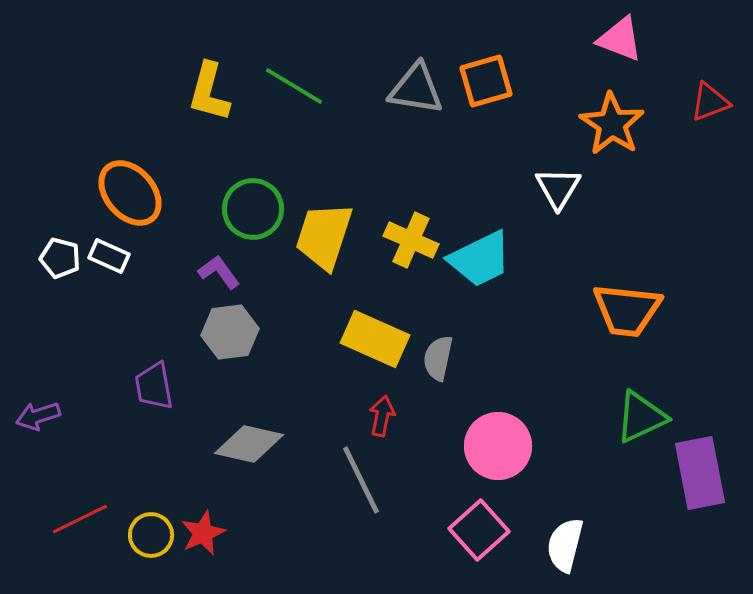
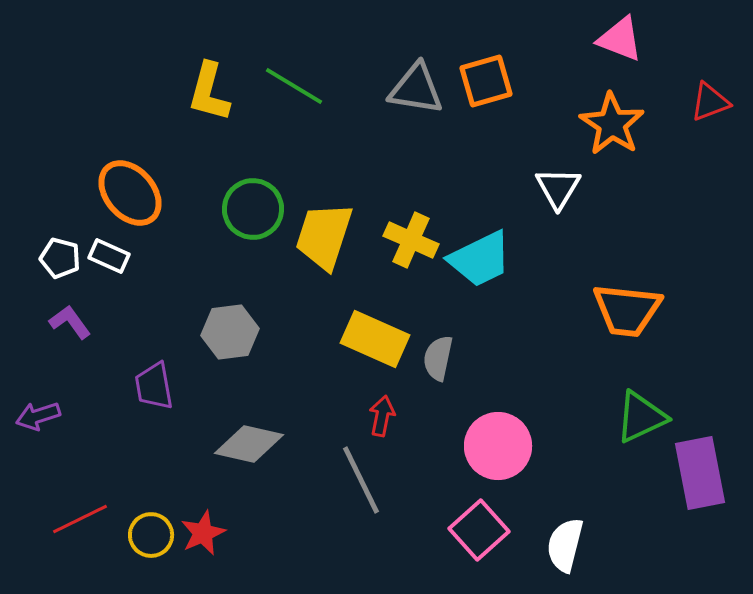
purple L-shape: moved 149 px left, 50 px down
